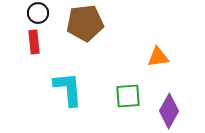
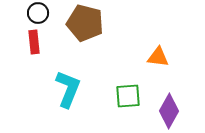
brown pentagon: rotated 21 degrees clockwise
orange triangle: rotated 15 degrees clockwise
cyan L-shape: rotated 27 degrees clockwise
